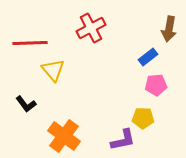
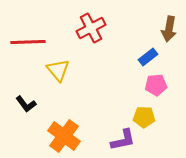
red line: moved 2 px left, 1 px up
yellow triangle: moved 5 px right
yellow pentagon: moved 1 px right, 1 px up
